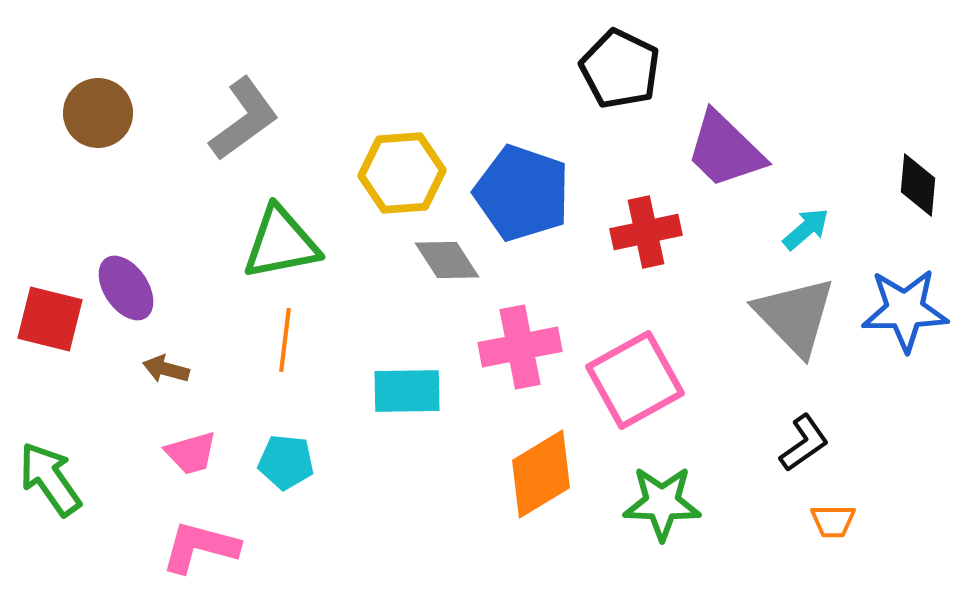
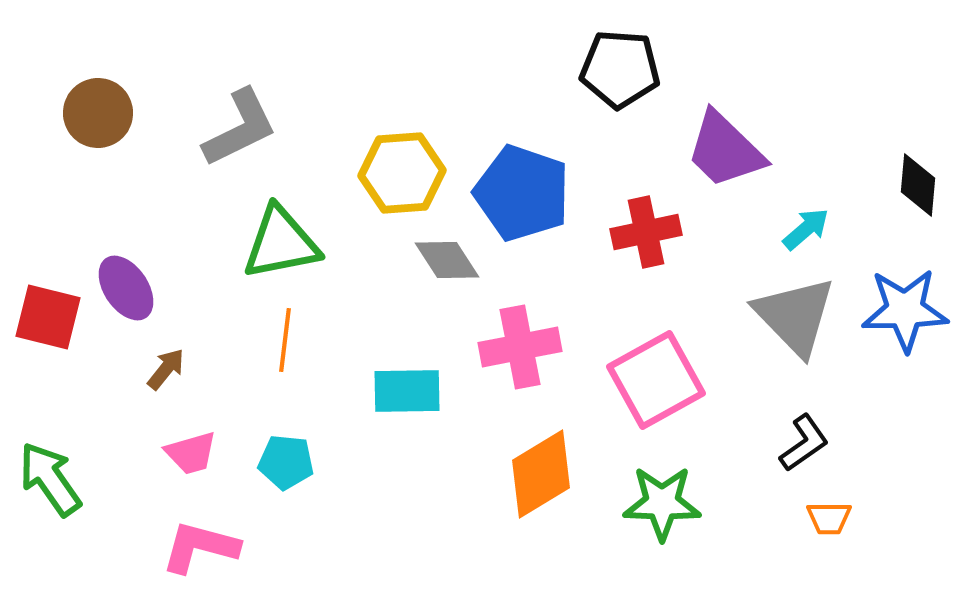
black pentagon: rotated 22 degrees counterclockwise
gray L-shape: moved 4 px left, 9 px down; rotated 10 degrees clockwise
red square: moved 2 px left, 2 px up
brown arrow: rotated 114 degrees clockwise
pink square: moved 21 px right
orange trapezoid: moved 4 px left, 3 px up
